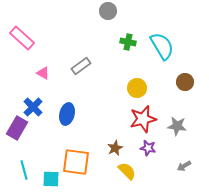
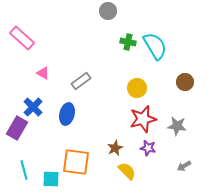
cyan semicircle: moved 7 px left
gray rectangle: moved 15 px down
